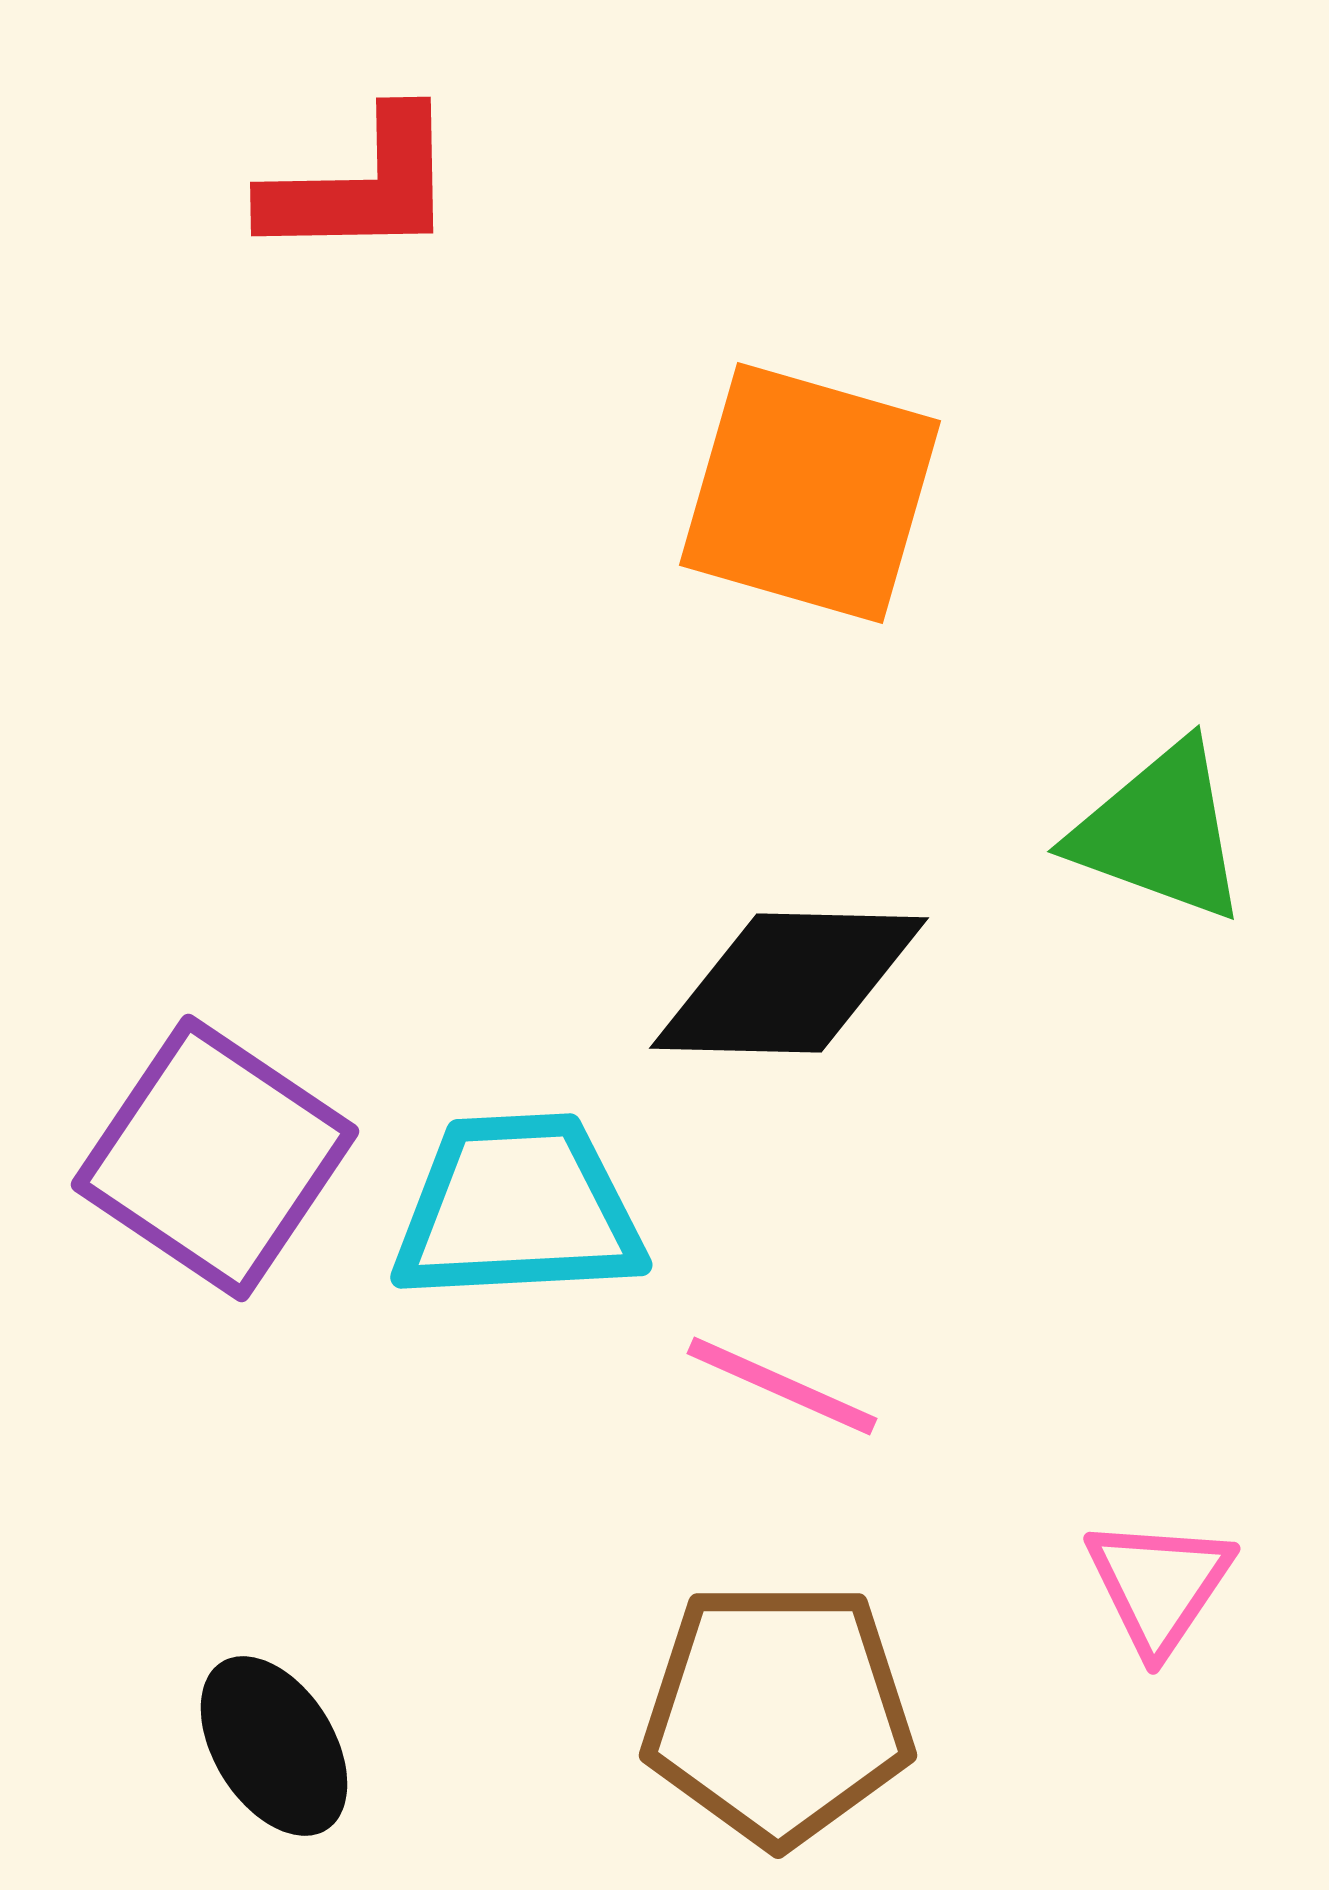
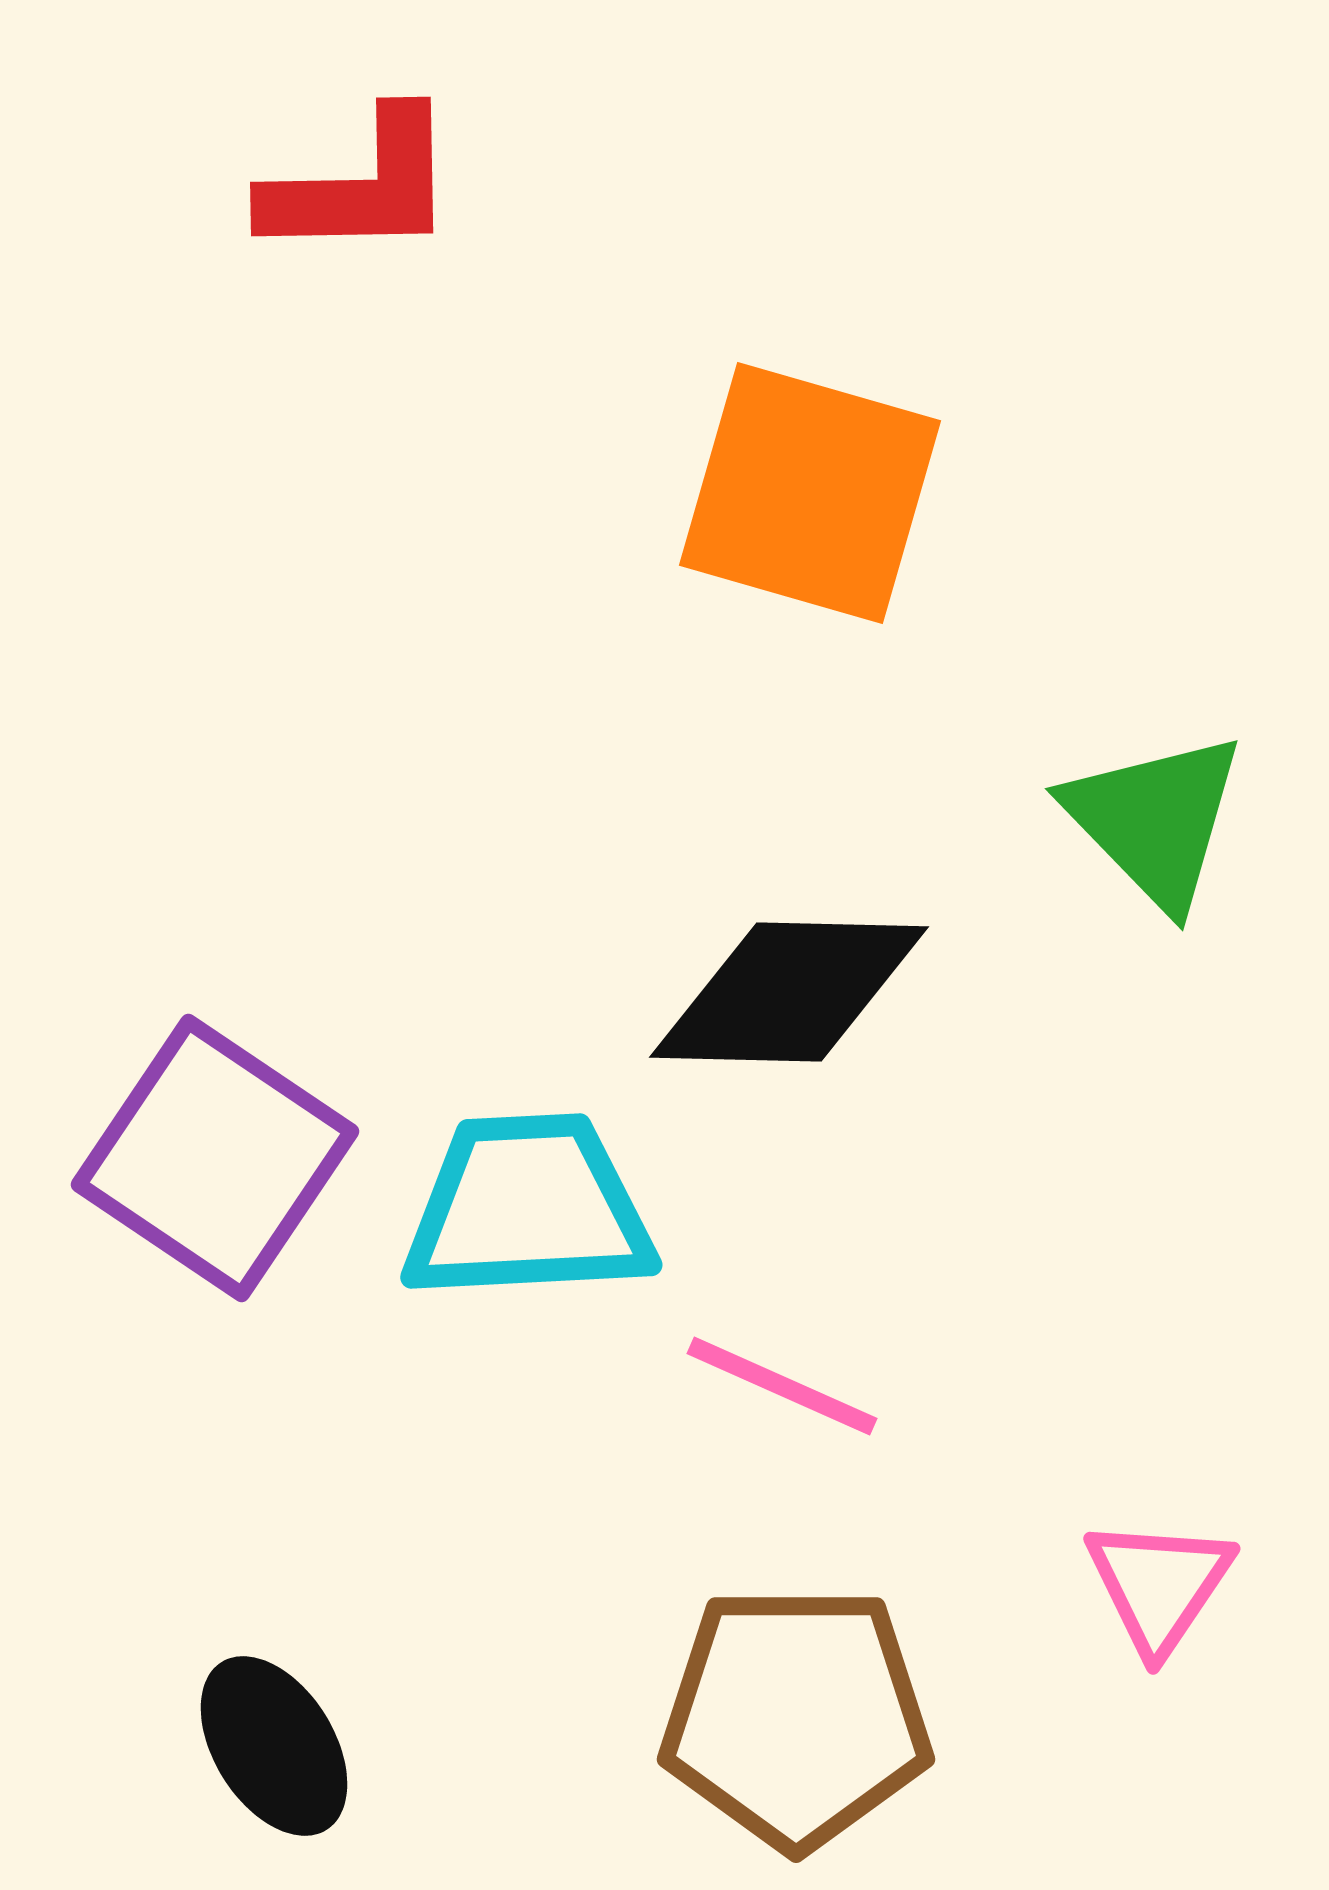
green triangle: moved 5 px left, 12 px up; rotated 26 degrees clockwise
black diamond: moved 9 px down
cyan trapezoid: moved 10 px right
brown pentagon: moved 18 px right, 4 px down
